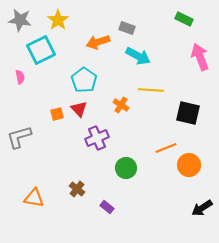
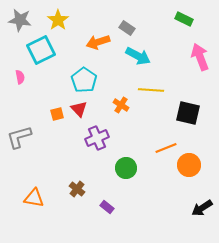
gray rectangle: rotated 14 degrees clockwise
